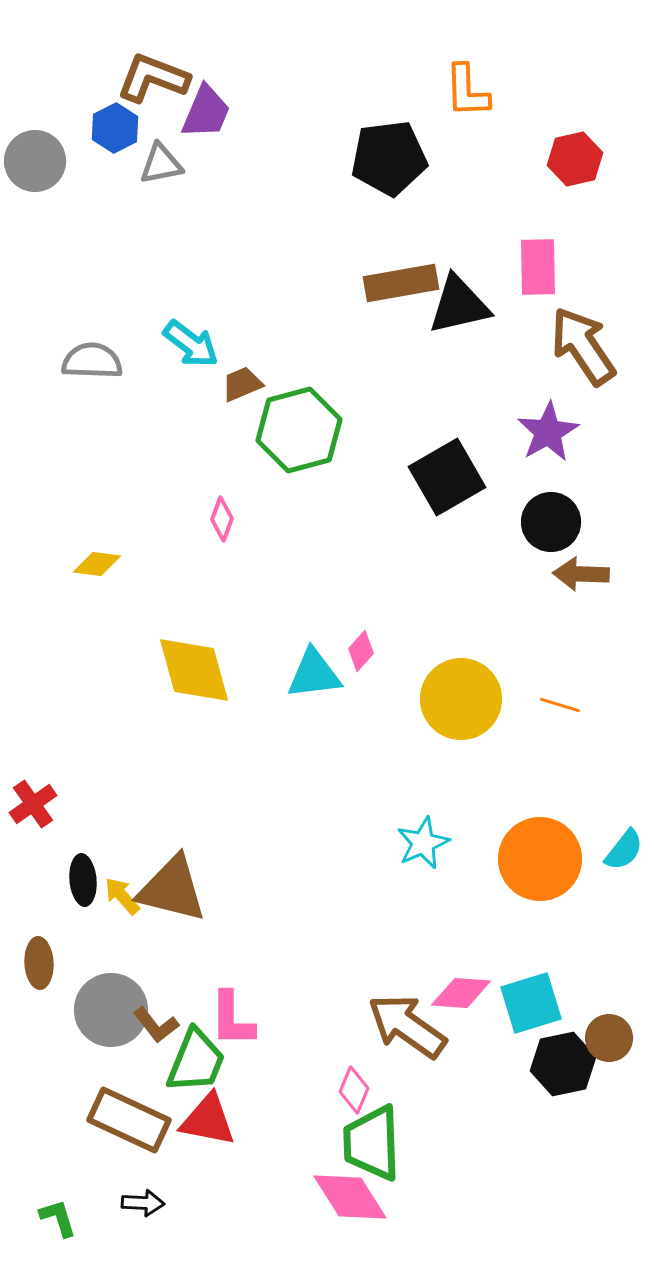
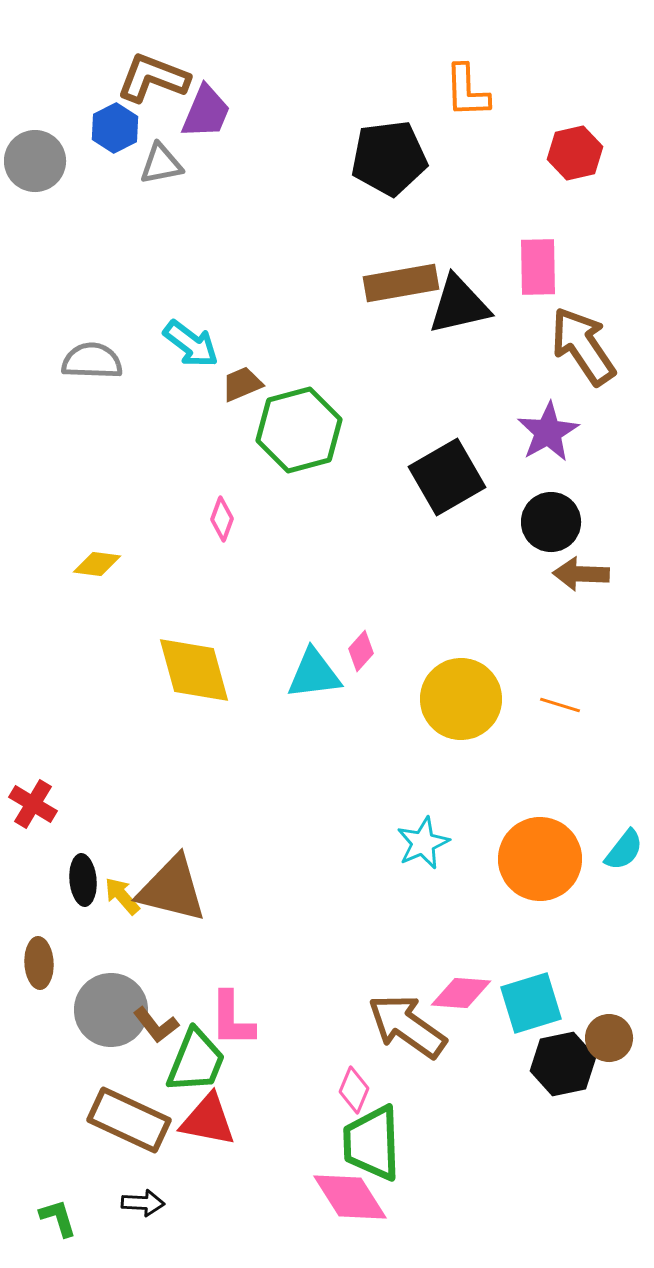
red hexagon at (575, 159): moved 6 px up
red cross at (33, 804): rotated 24 degrees counterclockwise
